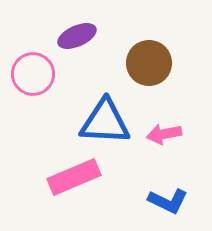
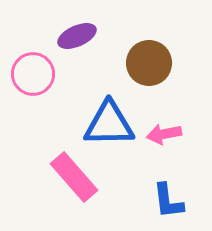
blue triangle: moved 4 px right, 2 px down; rotated 4 degrees counterclockwise
pink rectangle: rotated 72 degrees clockwise
blue L-shape: rotated 57 degrees clockwise
